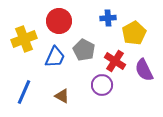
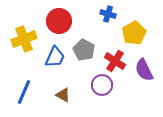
blue cross: moved 4 px up; rotated 21 degrees clockwise
brown triangle: moved 1 px right, 1 px up
